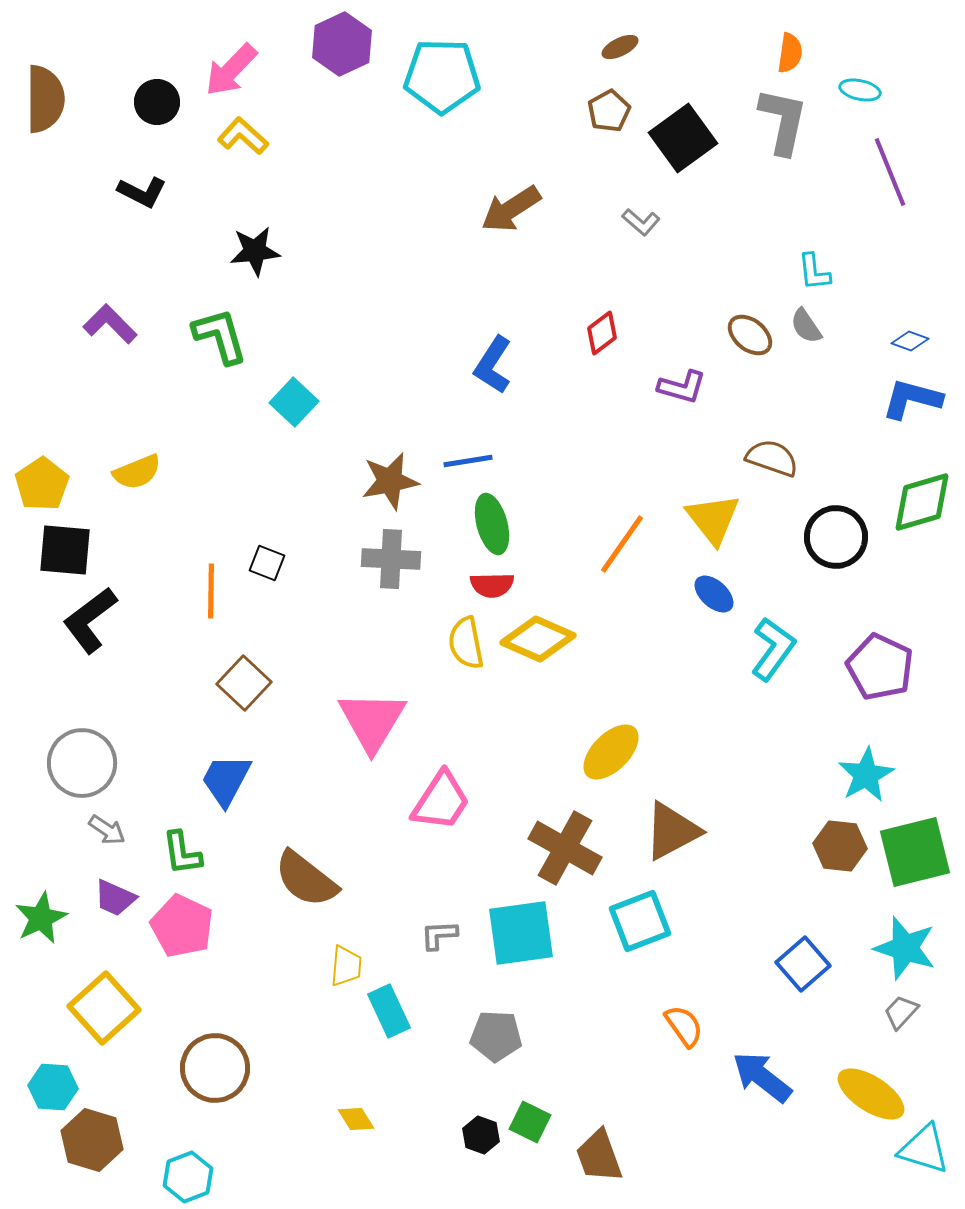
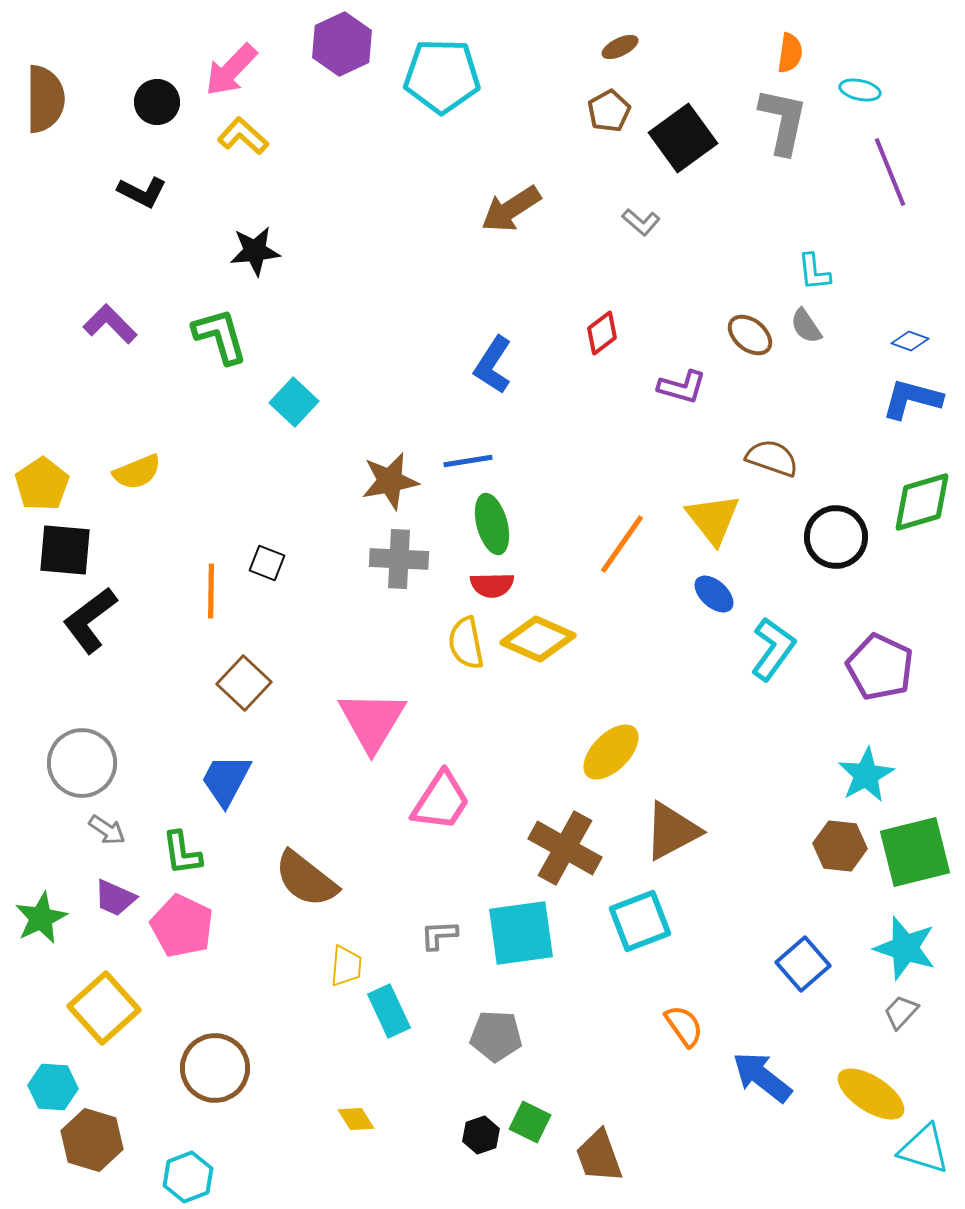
gray cross at (391, 559): moved 8 px right
black hexagon at (481, 1135): rotated 21 degrees clockwise
